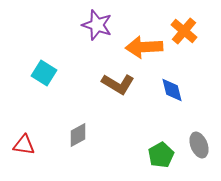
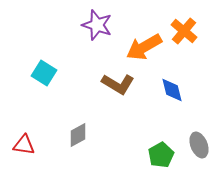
orange arrow: rotated 27 degrees counterclockwise
